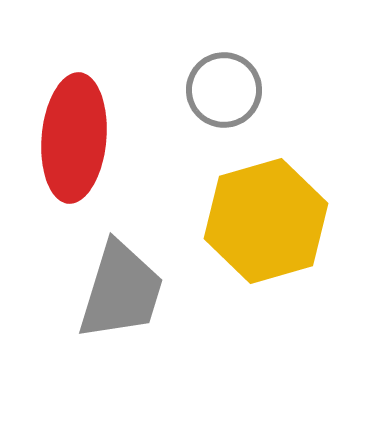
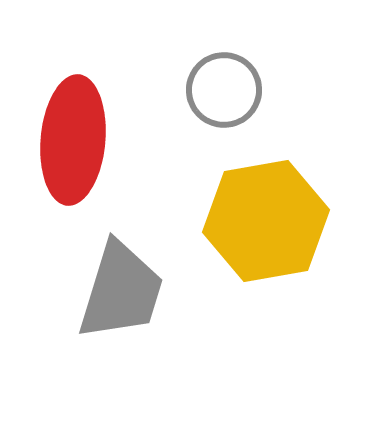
red ellipse: moved 1 px left, 2 px down
yellow hexagon: rotated 6 degrees clockwise
